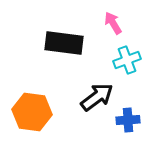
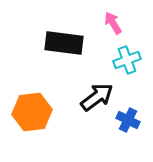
orange hexagon: rotated 15 degrees counterclockwise
blue cross: rotated 30 degrees clockwise
